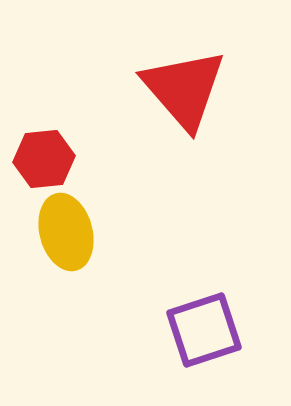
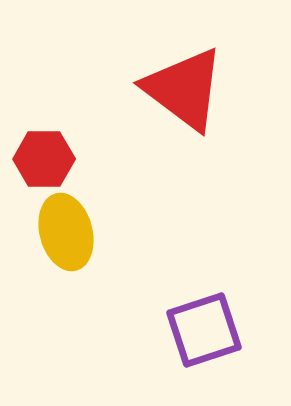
red triangle: rotated 12 degrees counterclockwise
red hexagon: rotated 6 degrees clockwise
